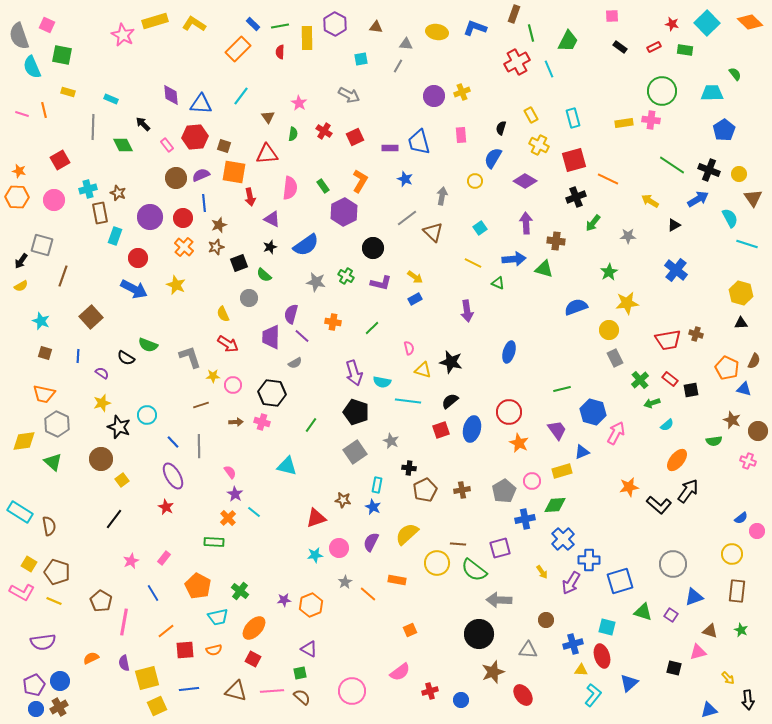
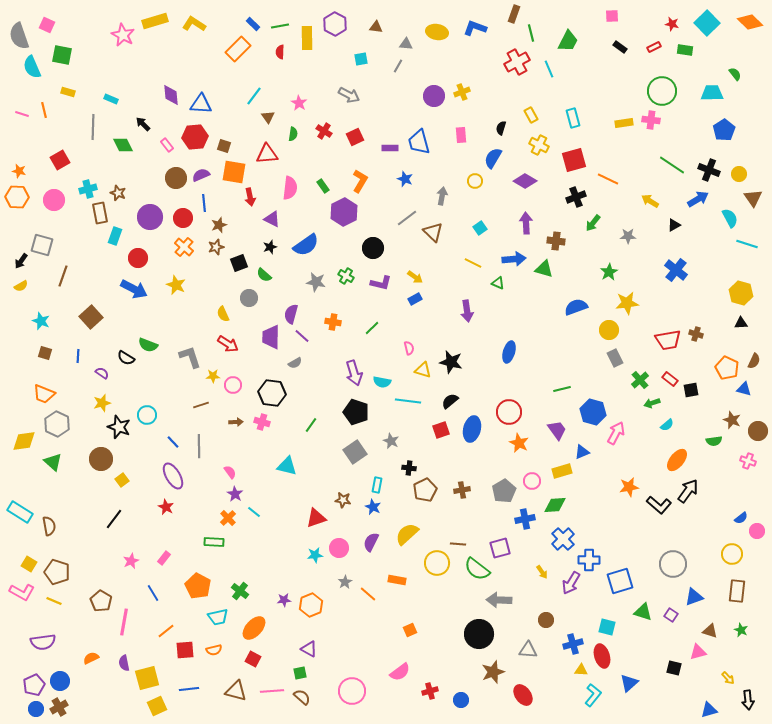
cyan line at (241, 96): moved 13 px right
orange trapezoid at (44, 394): rotated 10 degrees clockwise
green semicircle at (474, 570): moved 3 px right, 1 px up
